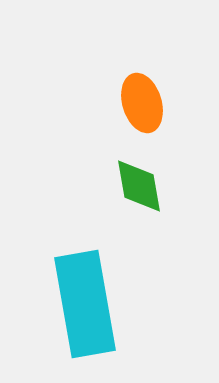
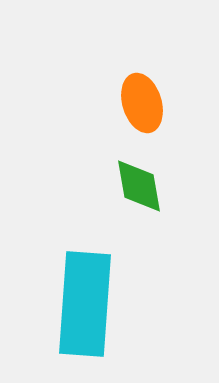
cyan rectangle: rotated 14 degrees clockwise
